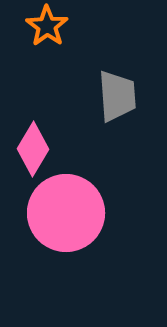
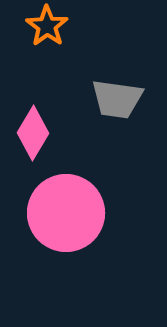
gray trapezoid: moved 3 px down; rotated 102 degrees clockwise
pink diamond: moved 16 px up
